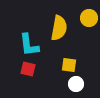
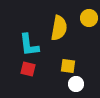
yellow square: moved 1 px left, 1 px down
